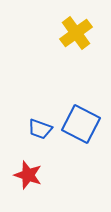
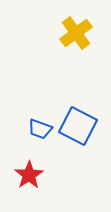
blue square: moved 3 px left, 2 px down
red star: moved 1 px right; rotated 20 degrees clockwise
